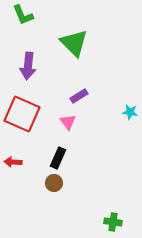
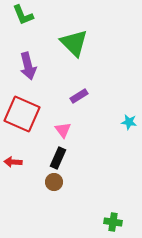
purple arrow: rotated 20 degrees counterclockwise
cyan star: moved 1 px left, 10 px down
pink triangle: moved 5 px left, 8 px down
brown circle: moved 1 px up
